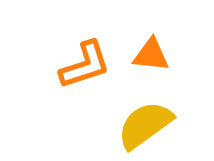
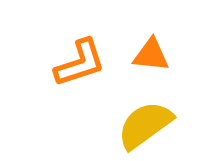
orange L-shape: moved 5 px left, 2 px up
